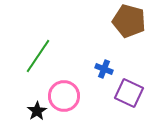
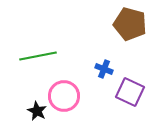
brown pentagon: moved 1 px right, 3 px down
green line: rotated 45 degrees clockwise
purple square: moved 1 px right, 1 px up
black star: rotated 12 degrees counterclockwise
